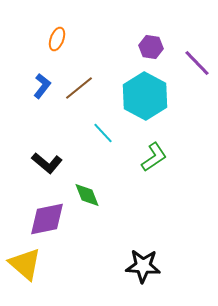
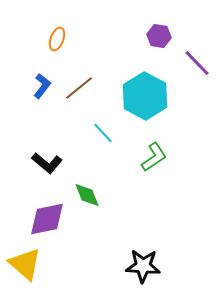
purple hexagon: moved 8 px right, 11 px up
